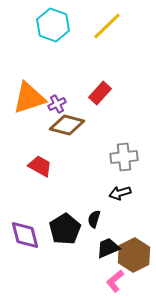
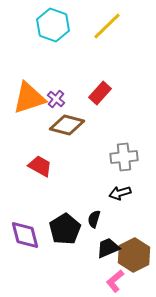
purple cross: moved 1 px left, 5 px up; rotated 24 degrees counterclockwise
